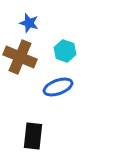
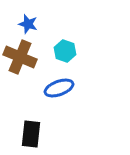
blue star: moved 1 px left, 1 px down
blue ellipse: moved 1 px right, 1 px down
black rectangle: moved 2 px left, 2 px up
